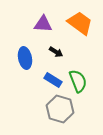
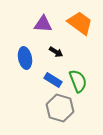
gray hexagon: moved 1 px up
